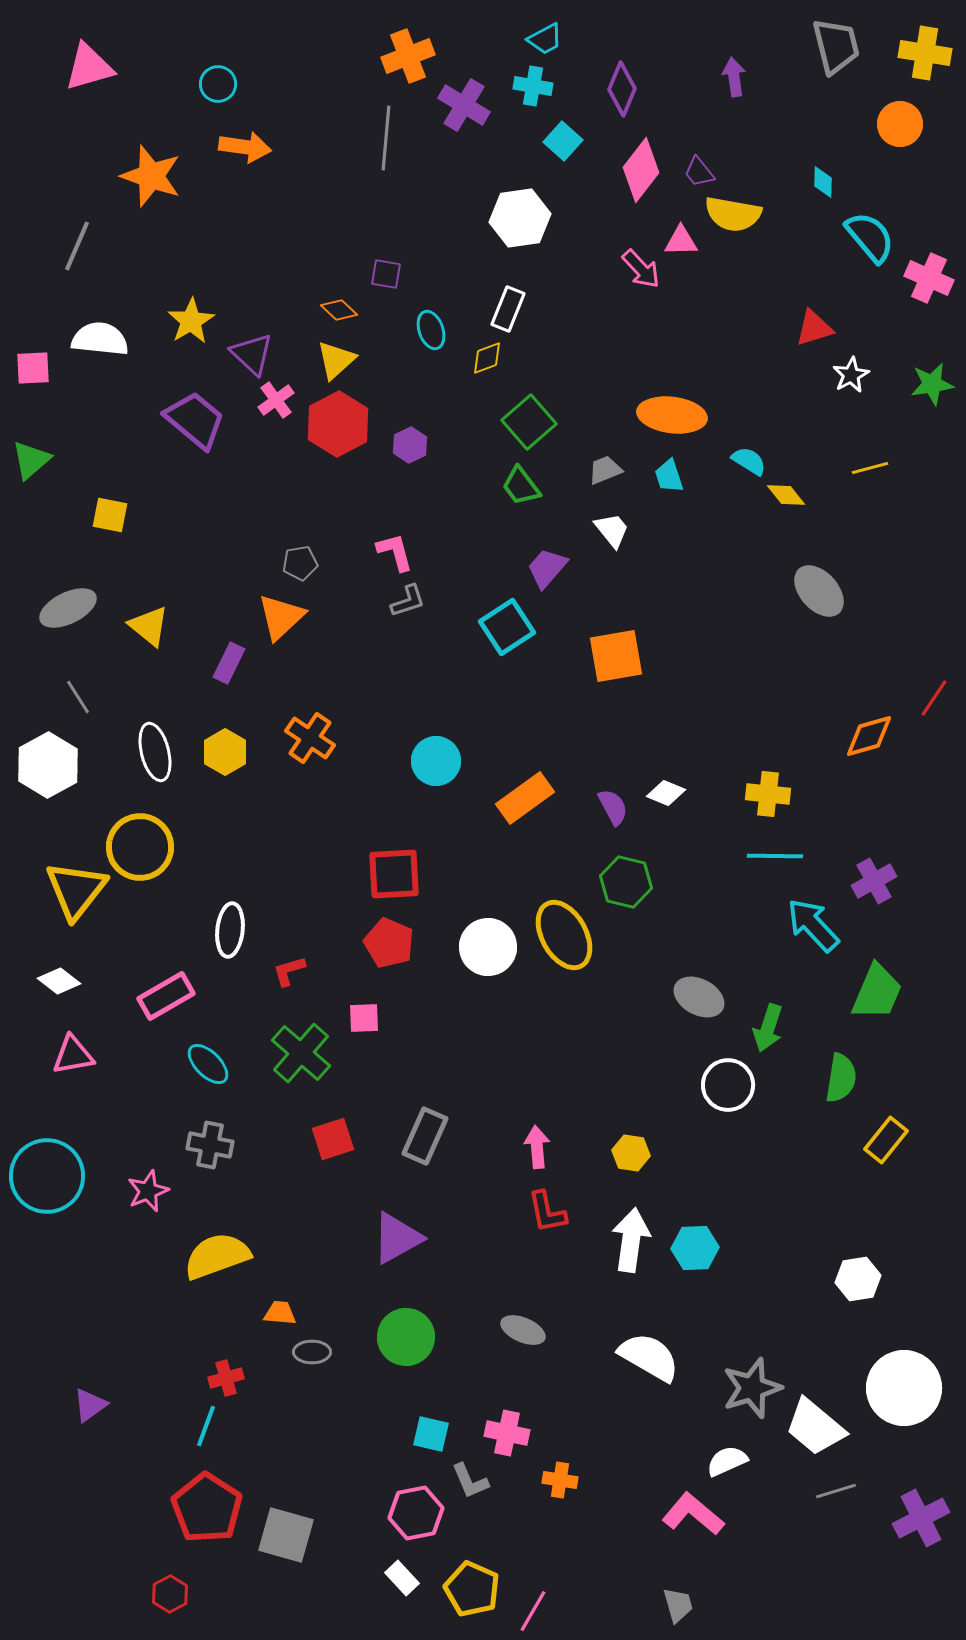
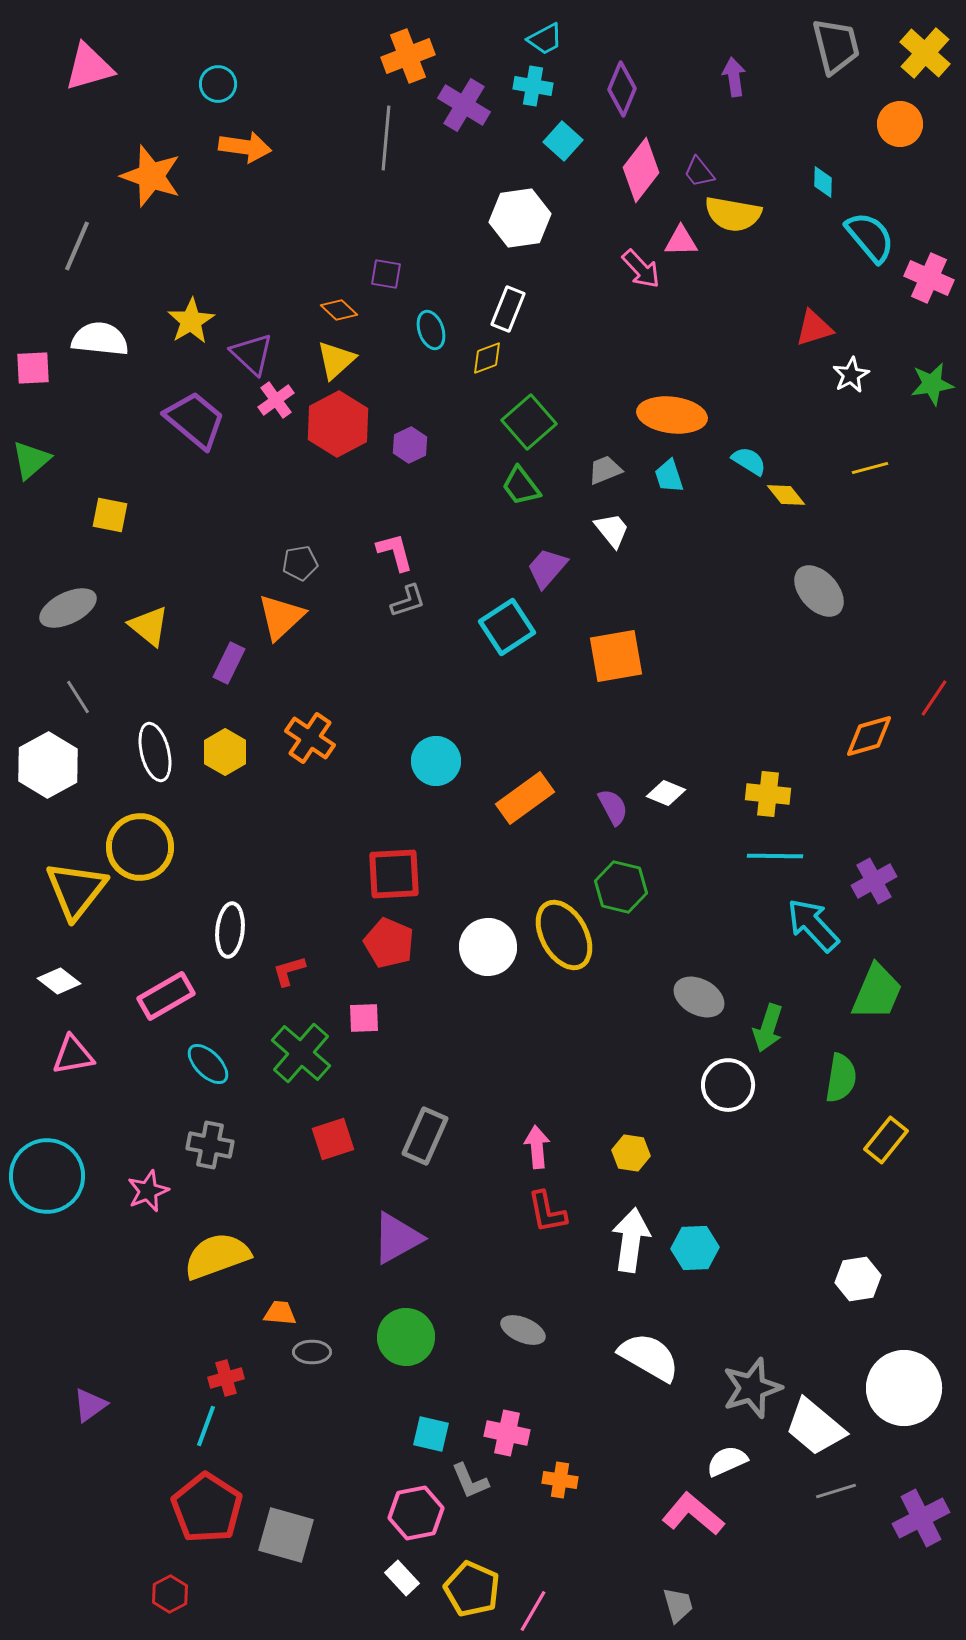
yellow cross at (925, 53): rotated 33 degrees clockwise
green hexagon at (626, 882): moved 5 px left, 5 px down
